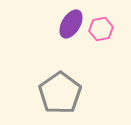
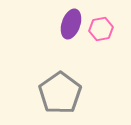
purple ellipse: rotated 12 degrees counterclockwise
